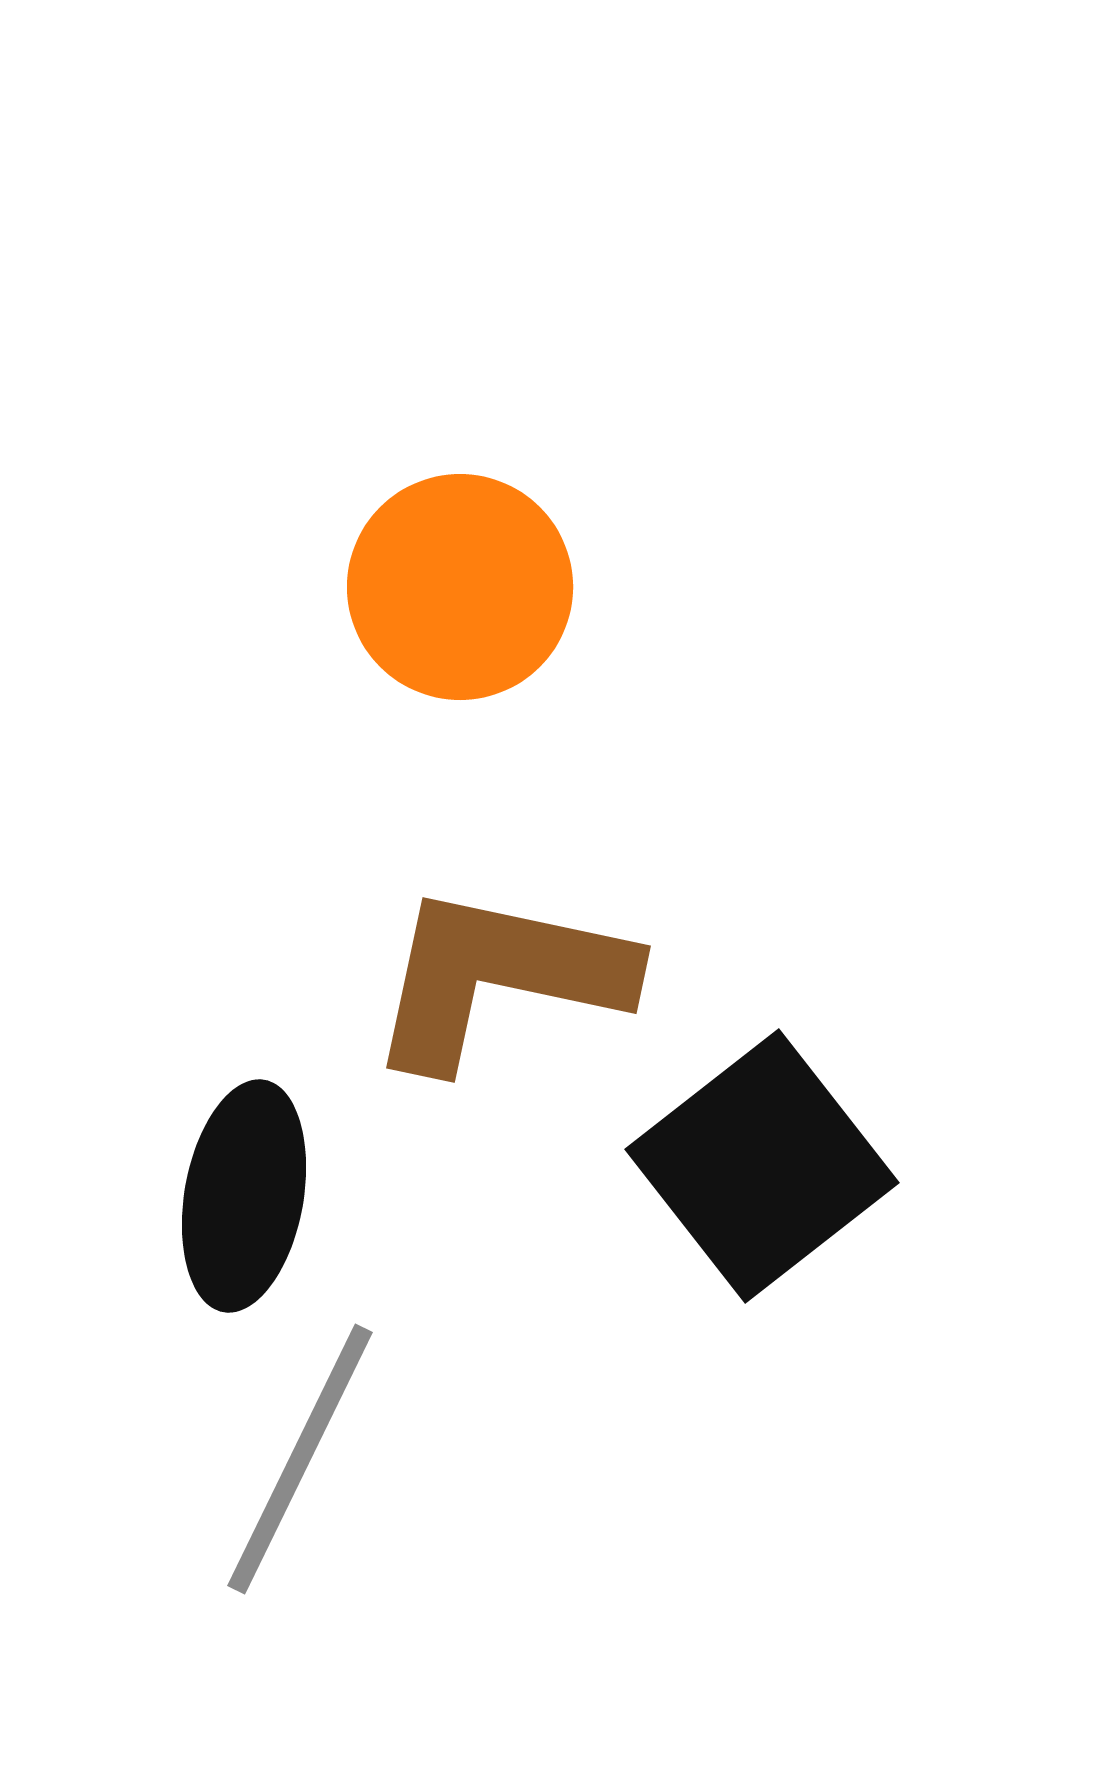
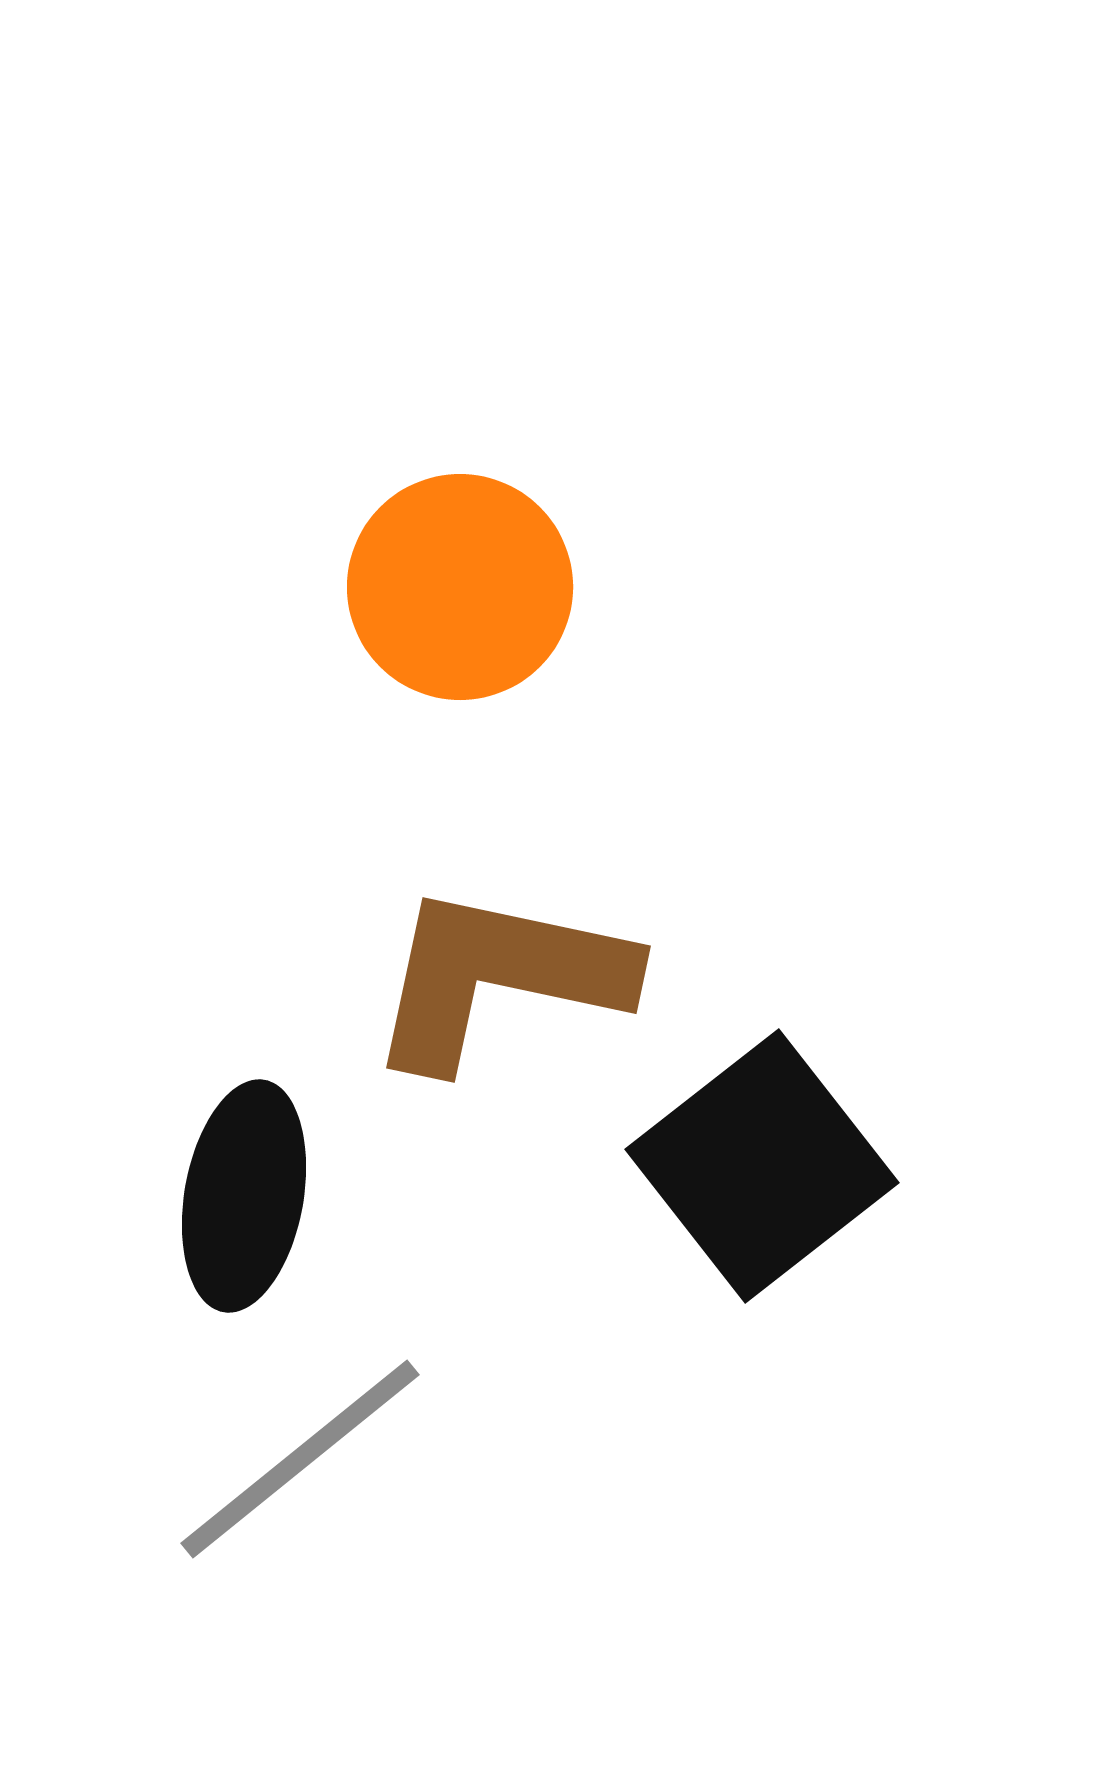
gray line: rotated 25 degrees clockwise
